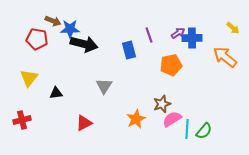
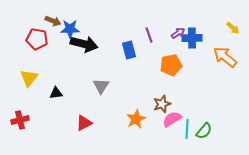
gray triangle: moved 3 px left
red cross: moved 2 px left
